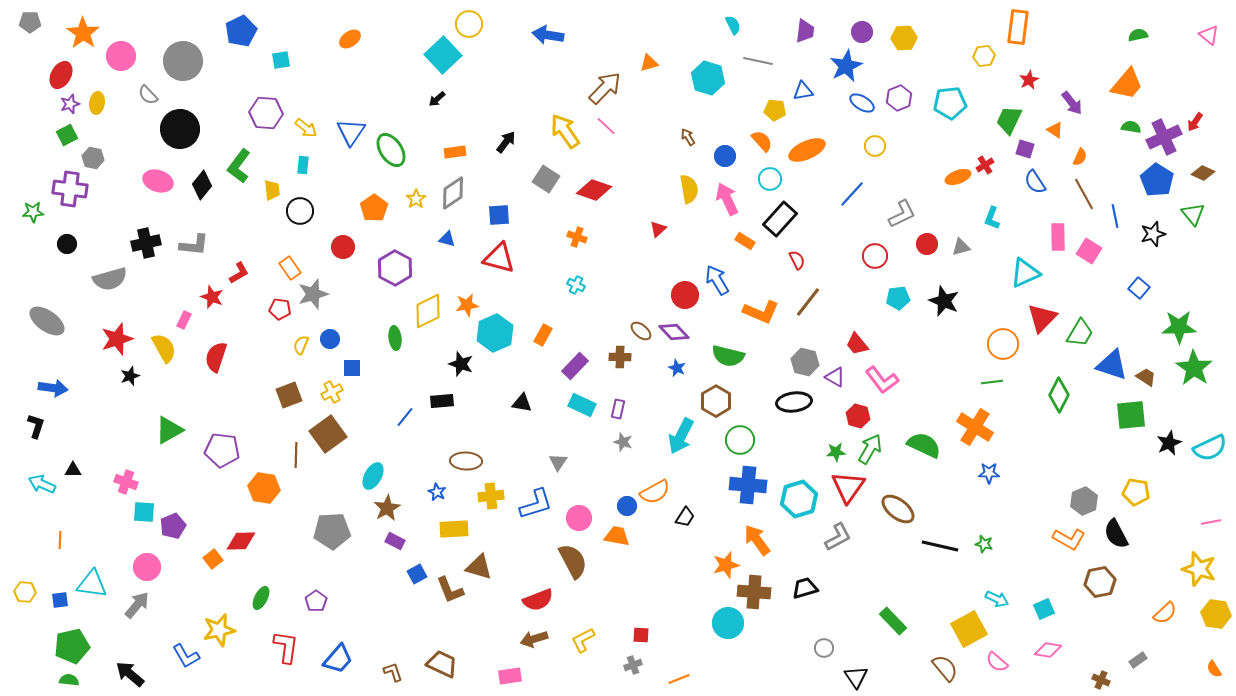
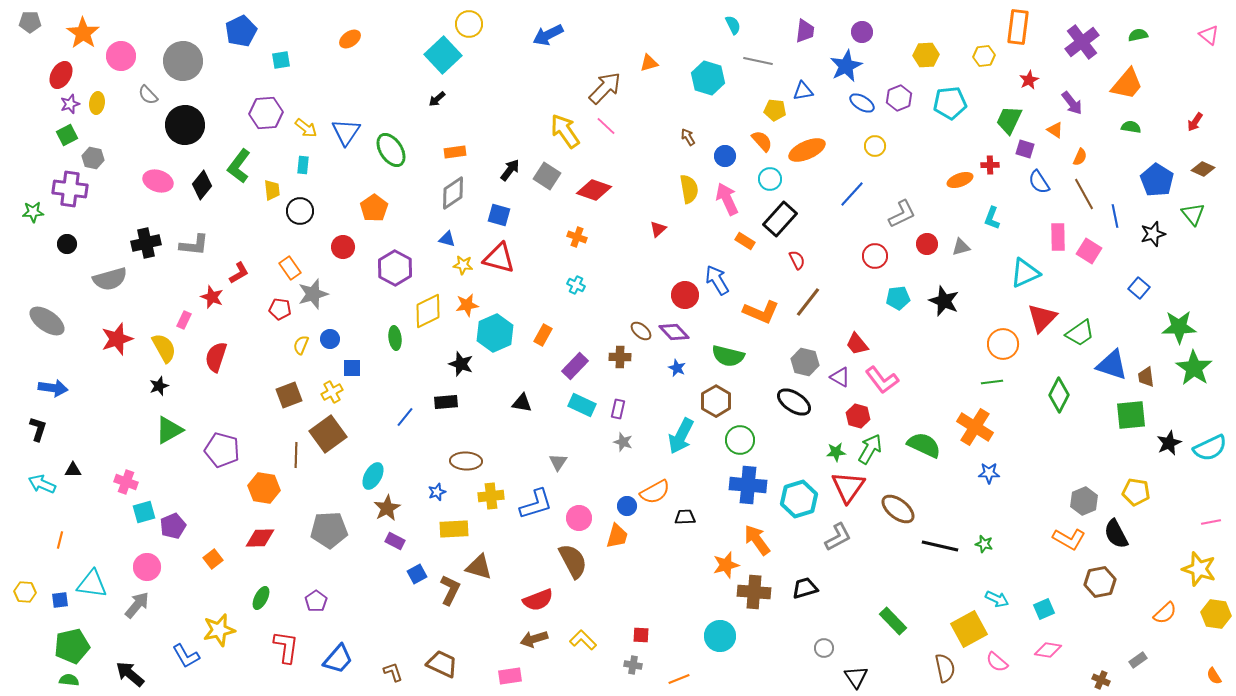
blue arrow at (548, 35): rotated 36 degrees counterclockwise
yellow hexagon at (904, 38): moved 22 px right, 17 px down
purple hexagon at (266, 113): rotated 8 degrees counterclockwise
black circle at (180, 129): moved 5 px right, 4 px up
blue triangle at (351, 132): moved 5 px left
purple cross at (1164, 137): moved 82 px left, 95 px up; rotated 12 degrees counterclockwise
black arrow at (506, 142): moved 4 px right, 28 px down
red cross at (985, 165): moved 5 px right; rotated 30 degrees clockwise
brown diamond at (1203, 173): moved 4 px up
orange ellipse at (958, 177): moved 2 px right, 3 px down
gray square at (546, 179): moved 1 px right, 3 px up
blue semicircle at (1035, 182): moved 4 px right
yellow star at (416, 199): moved 47 px right, 66 px down; rotated 30 degrees counterclockwise
blue square at (499, 215): rotated 20 degrees clockwise
green trapezoid at (1080, 333): rotated 24 degrees clockwise
black star at (130, 376): moved 29 px right, 10 px down
purple triangle at (835, 377): moved 5 px right
brown trapezoid at (1146, 377): rotated 130 degrees counterclockwise
black rectangle at (442, 401): moved 4 px right, 1 px down
black ellipse at (794, 402): rotated 40 degrees clockwise
black L-shape at (36, 426): moved 2 px right, 3 px down
purple pentagon at (222, 450): rotated 8 degrees clockwise
blue star at (437, 492): rotated 24 degrees clockwise
cyan square at (144, 512): rotated 20 degrees counterclockwise
black trapezoid at (685, 517): rotated 125 degrees counterclockwise
gray pentagon at (332, 531): moved 3 px left, 1 px up
orange trapezoid at (617, 536): rotated 96 degrees clockwise
orange line at (60, 540): rotated 12 degrees clockwise
red diamond at (241, 541): moved 19 px right, 3 px up
brown L-shape at (450, 590): rotated 132 degrees counterclockwise
cyan circle at (728, 623): moved 8 px left, 13 px down
yellow L-shape at (583, 640): rotated 72 degrees clockwise
gray cross at (633, 665): rotated 30 degrees clockwise
brown semicircle at (945, 668): rotated 28 degrees clockwise
orange semicircle at (1214, 669): moved 7 px down
